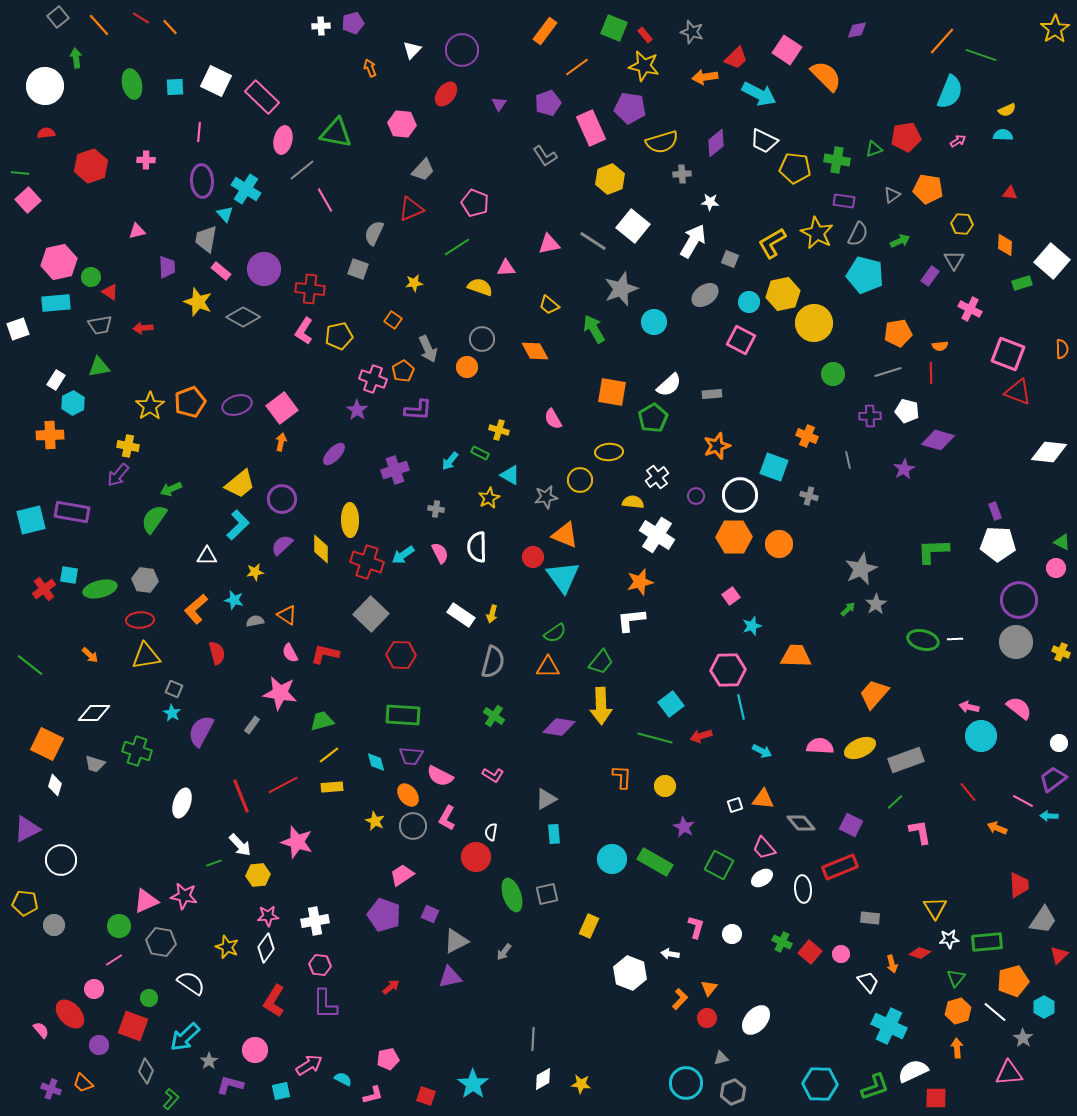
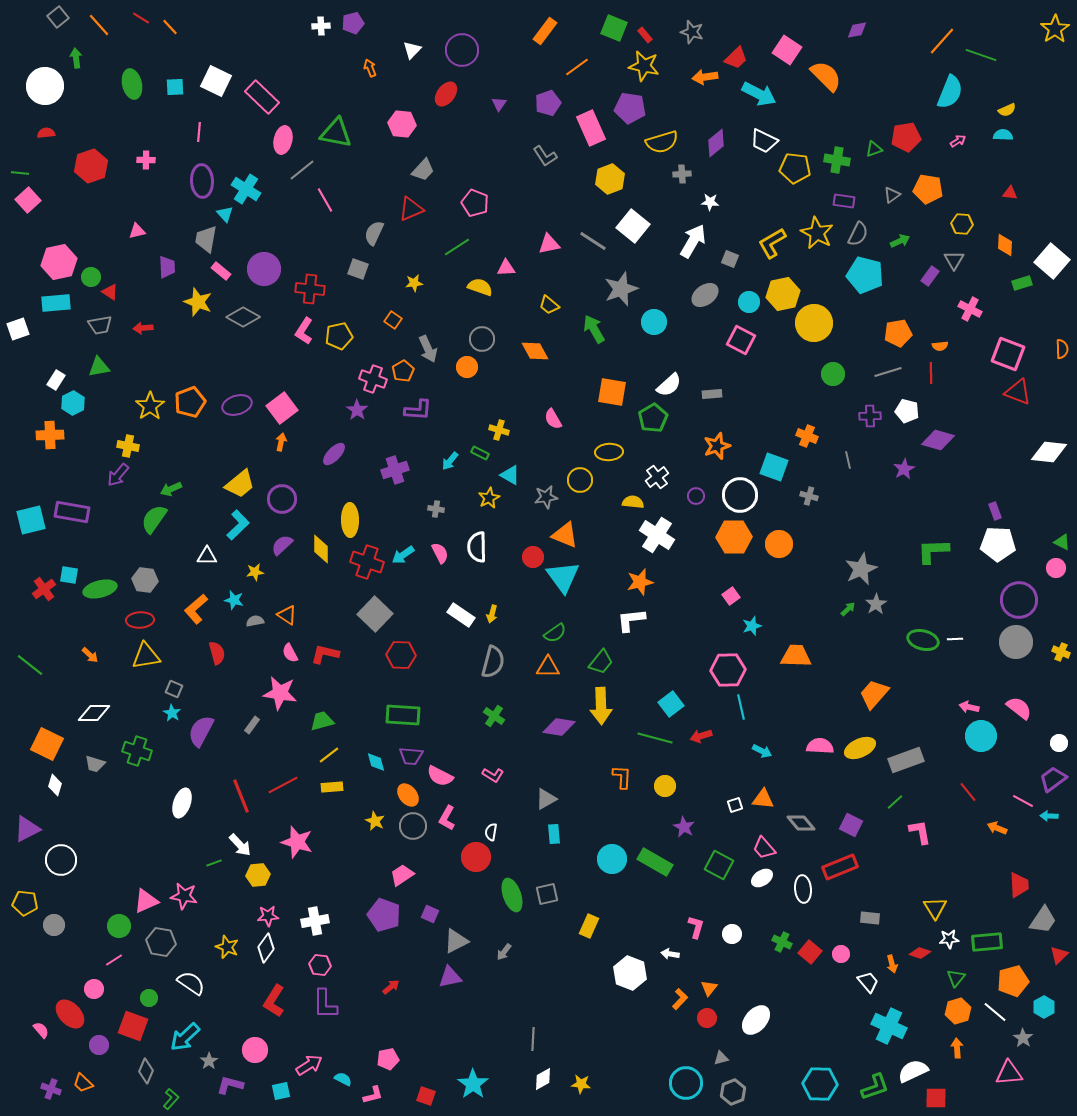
gray square at (371, 614): moved 4 px right
